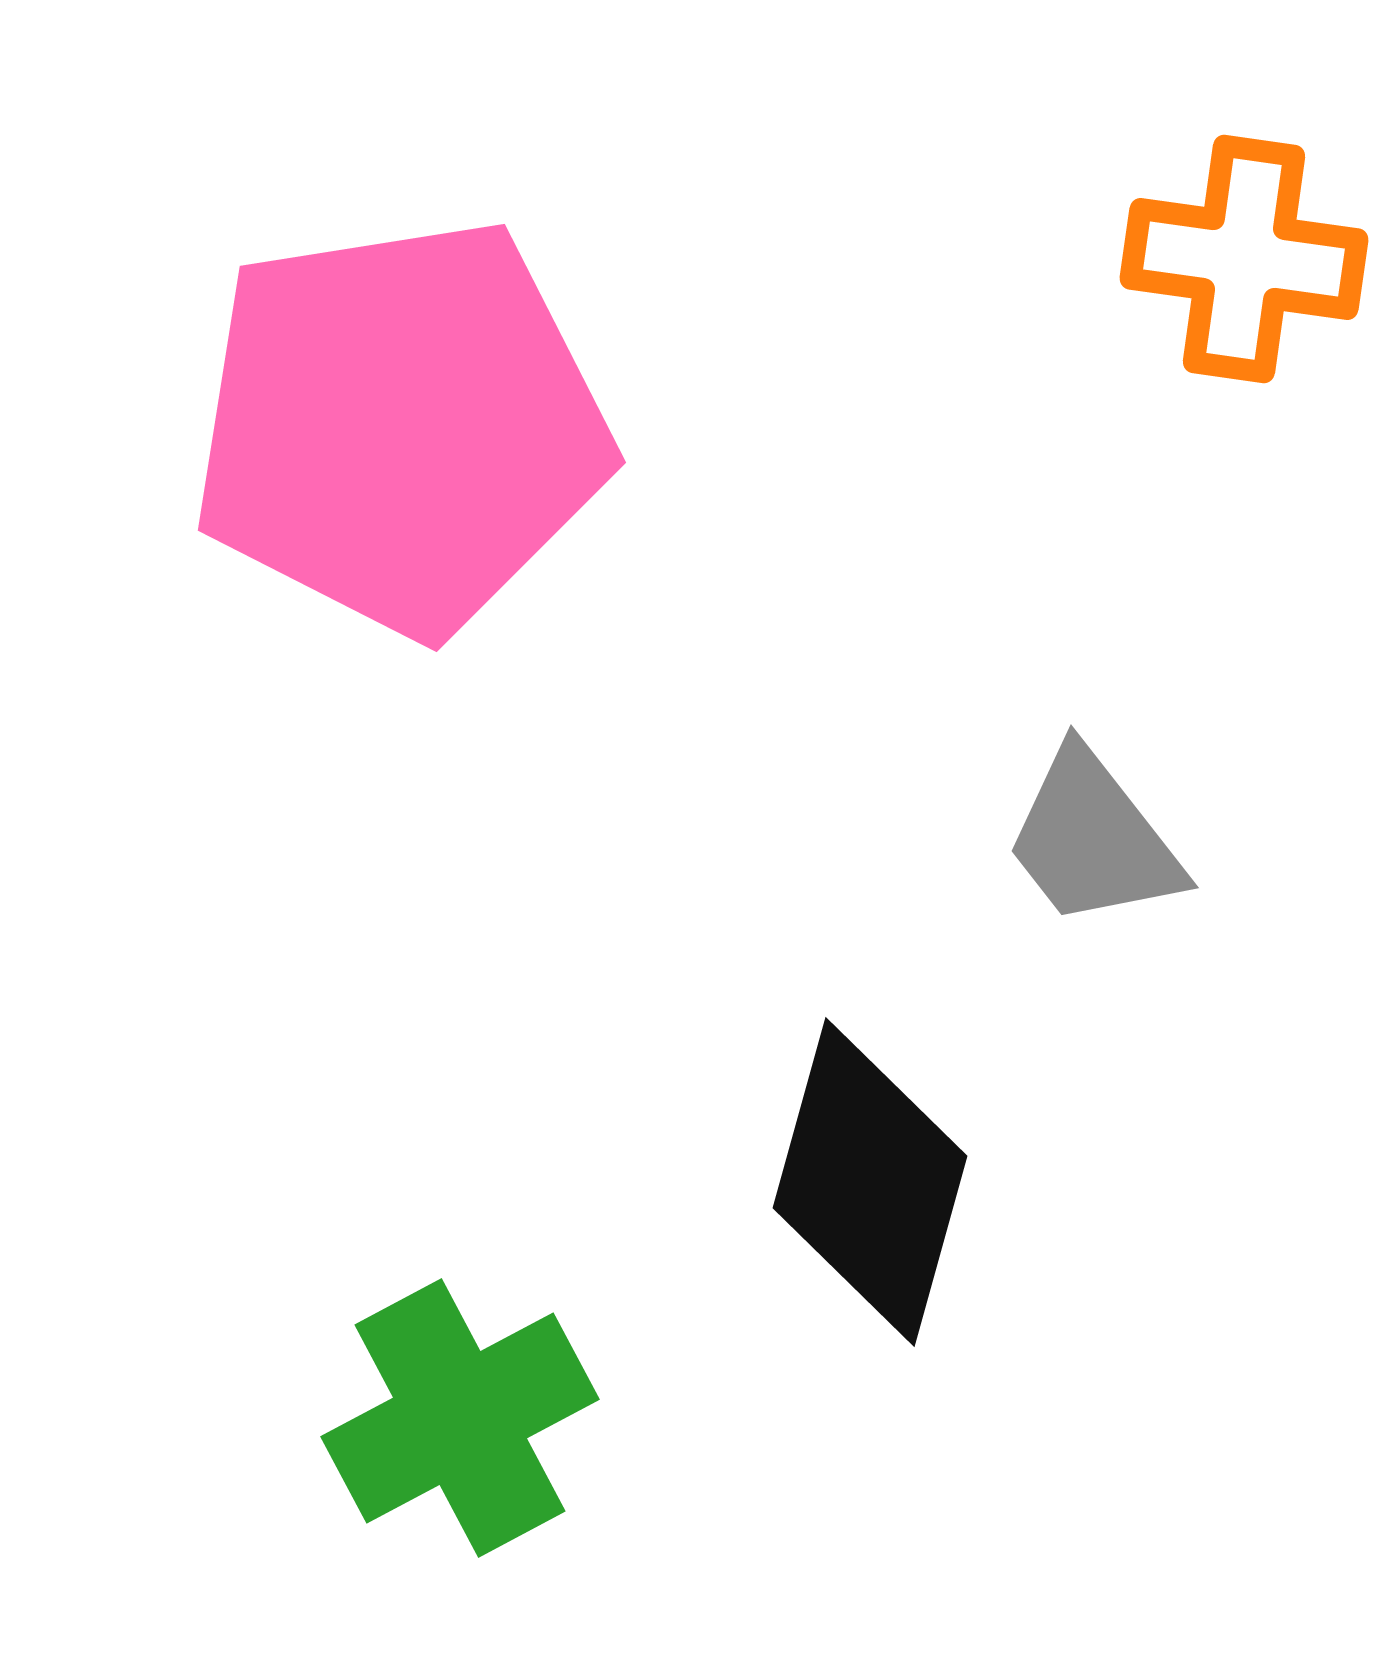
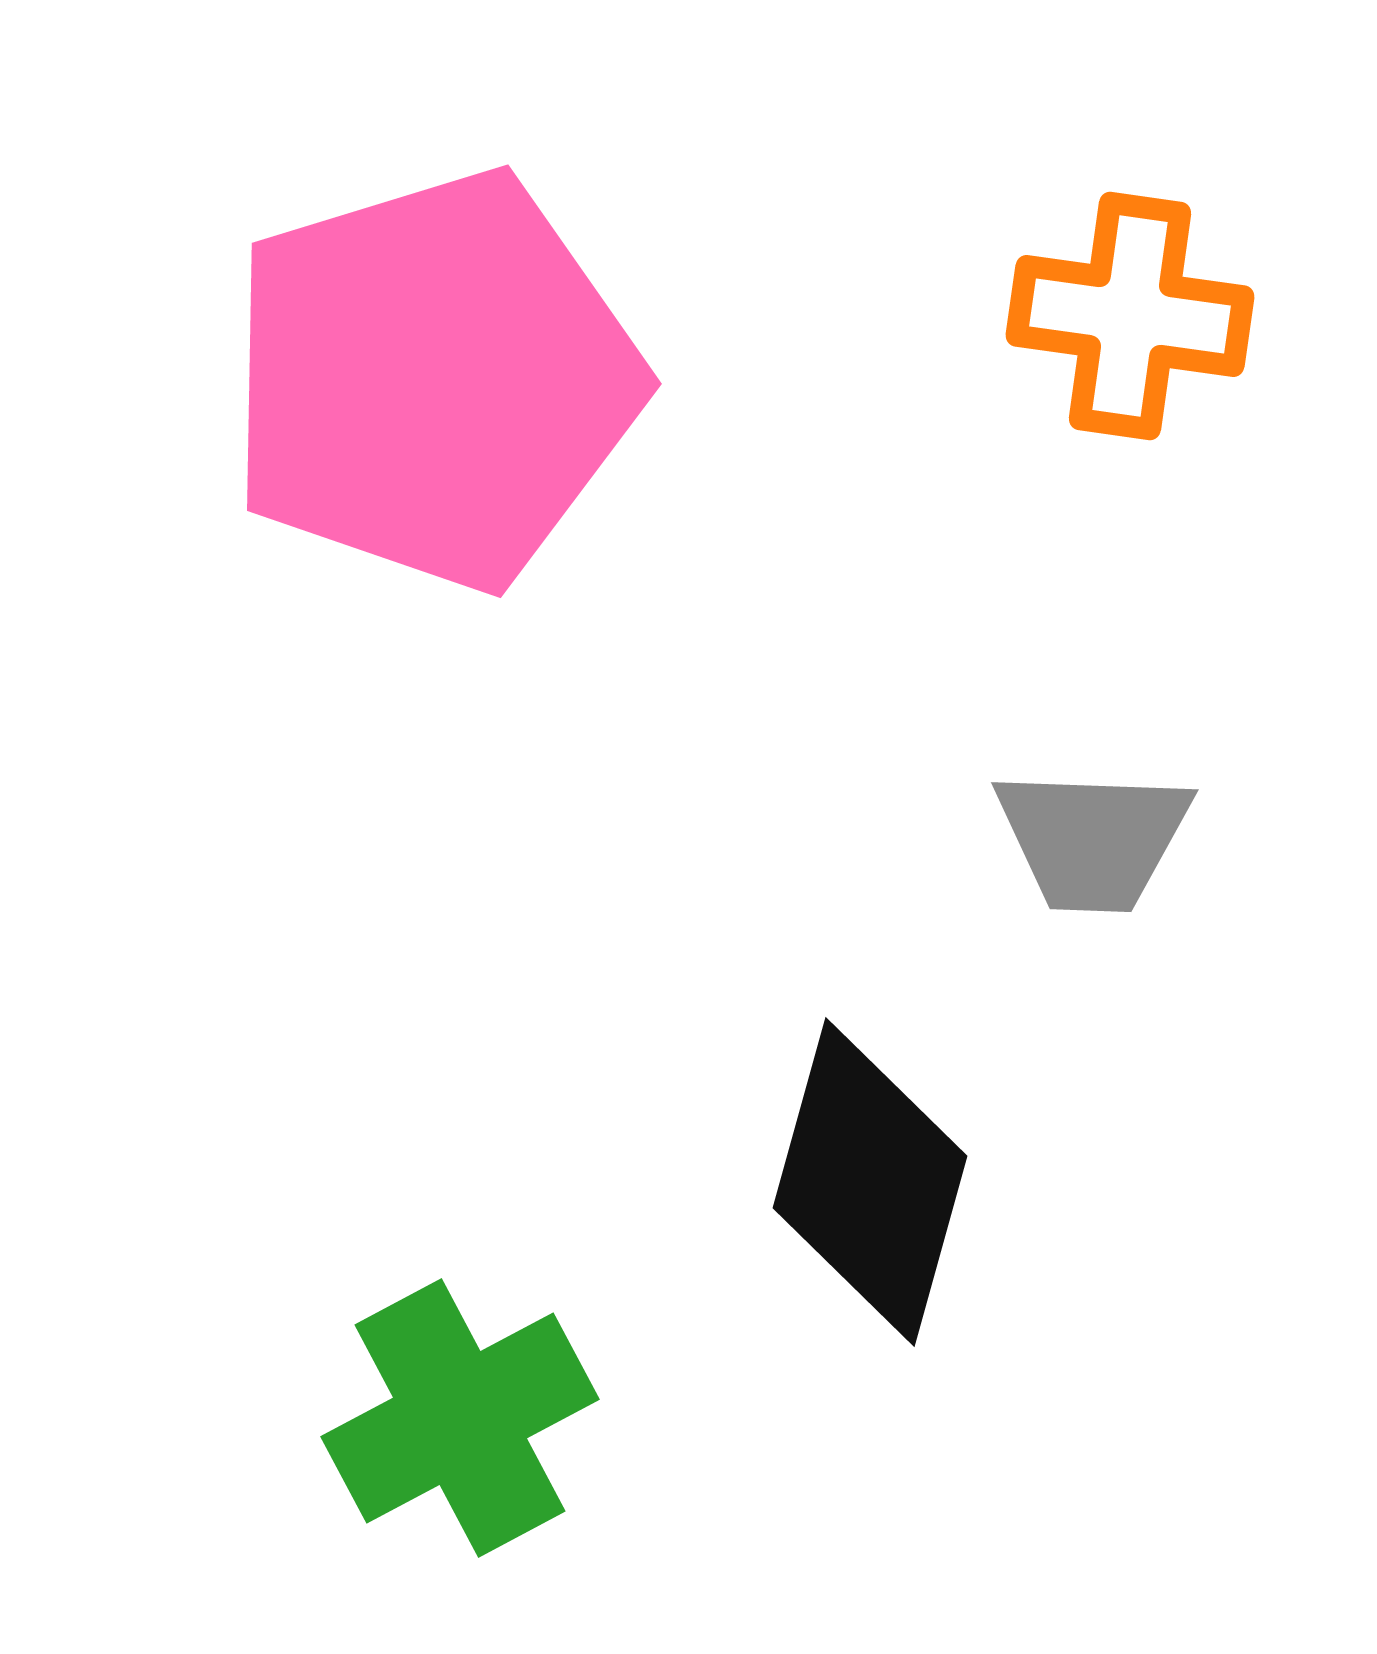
orange cross: moved 114 px left, 57 px down
pink pentagon: moved 33 px right, 47 px up; rotated 8 degrees counterclockwise
gray trapezoid: rotated 50 degrees counterclockwise
